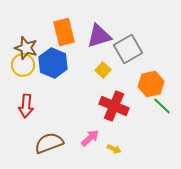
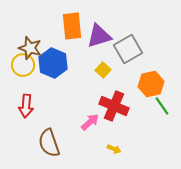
orange rectangle: moved 8 px right, 6 px up; rotated 8 degrees clockwise
brown star: moved 4 px right
green line: rotated 12 degrees clockwise
pink arrow: moved 16 px up
brown semicircle: rotated 88 degrees counterclockwise
